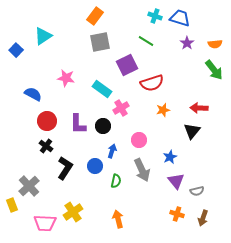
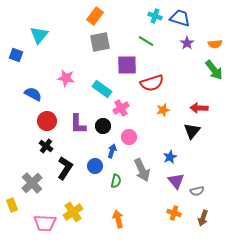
cyan triangle: moved 4 px left, 1 px up; rotated 18 degrees counterclockwise
blue square: moved 5 px down; rotated 24 degrees counterclockwise
purple square: rotated 25 degrees clockwise
pink circle: moved 10 px left, 3 px up
gray cross: moved 3 px right, 3 px up
orange cross: moved 3 px left, 1 px up
